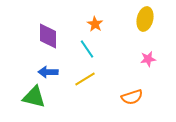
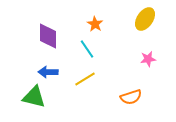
yellow ellipse: rotated 20 degrees clockwise
orange semicircle: moved 1 px left
